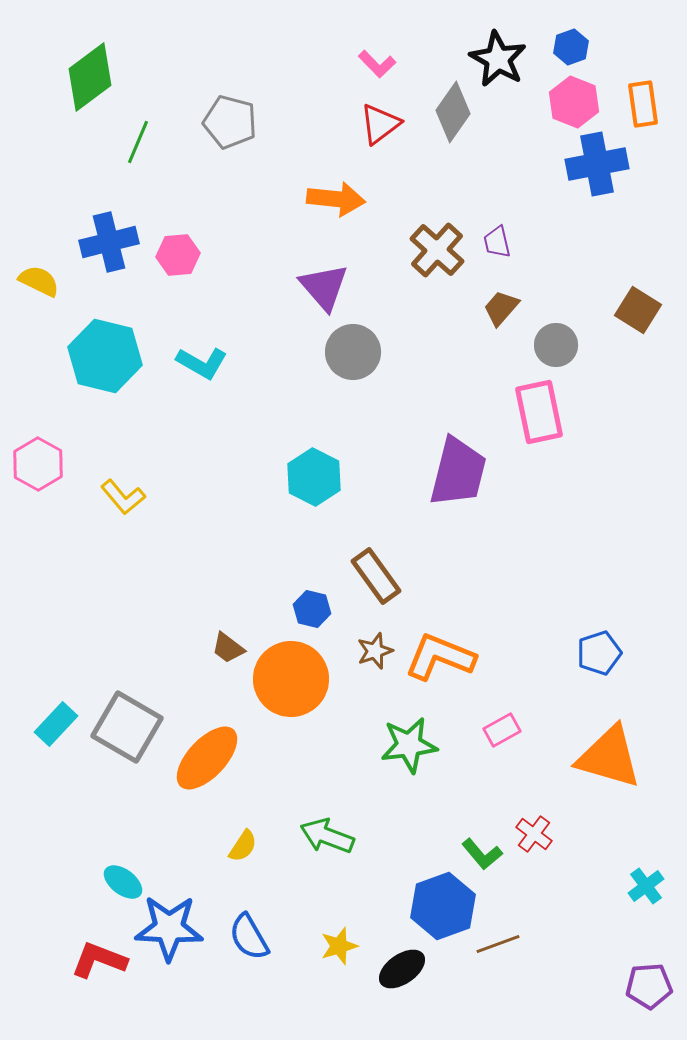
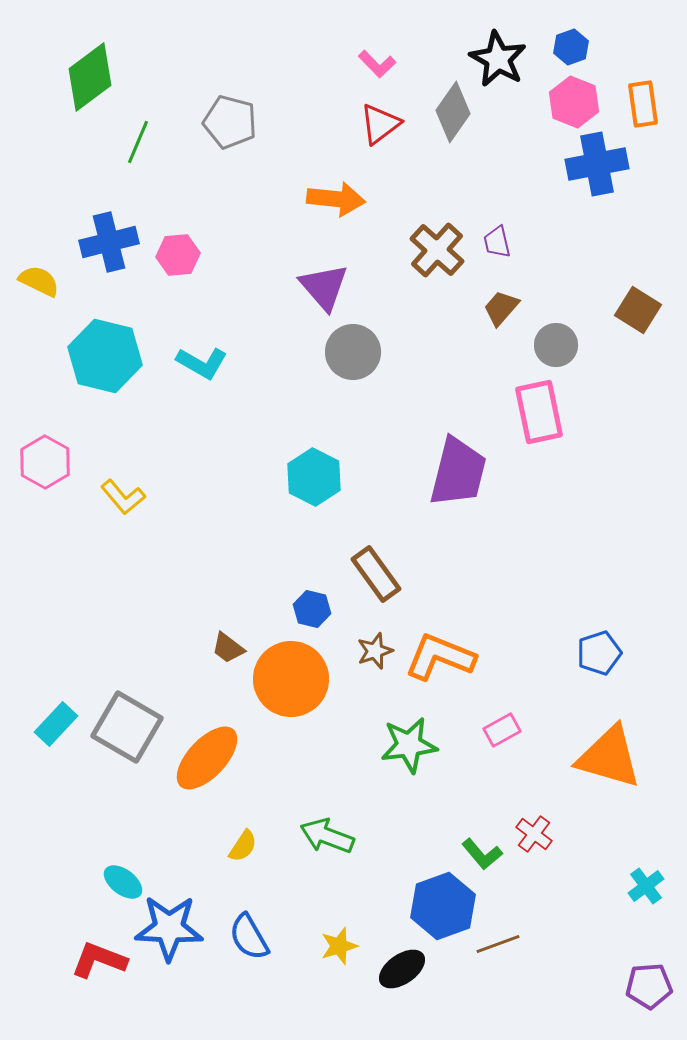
pink hexagon at (38, 464): moved 7 px right, 2 px up
brown rectangle at (376, 576): moved 2 px up
